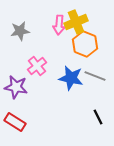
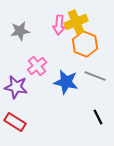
blue star: moved 5 px left, 4 px down
